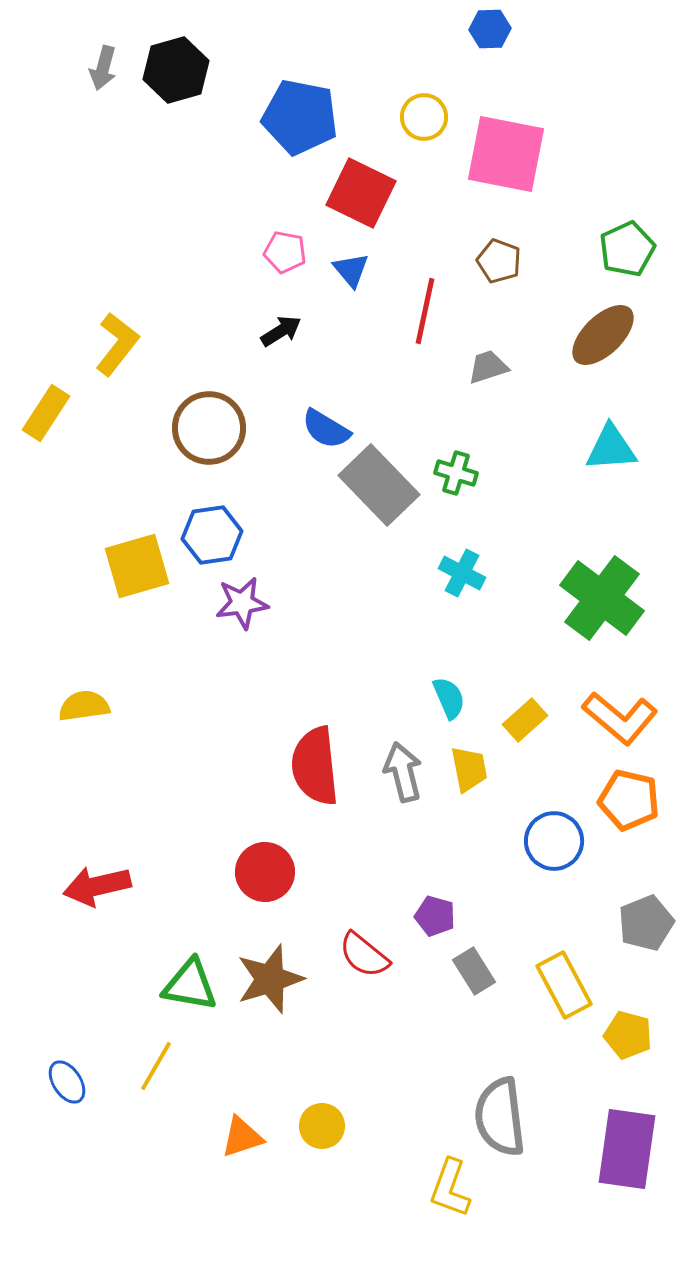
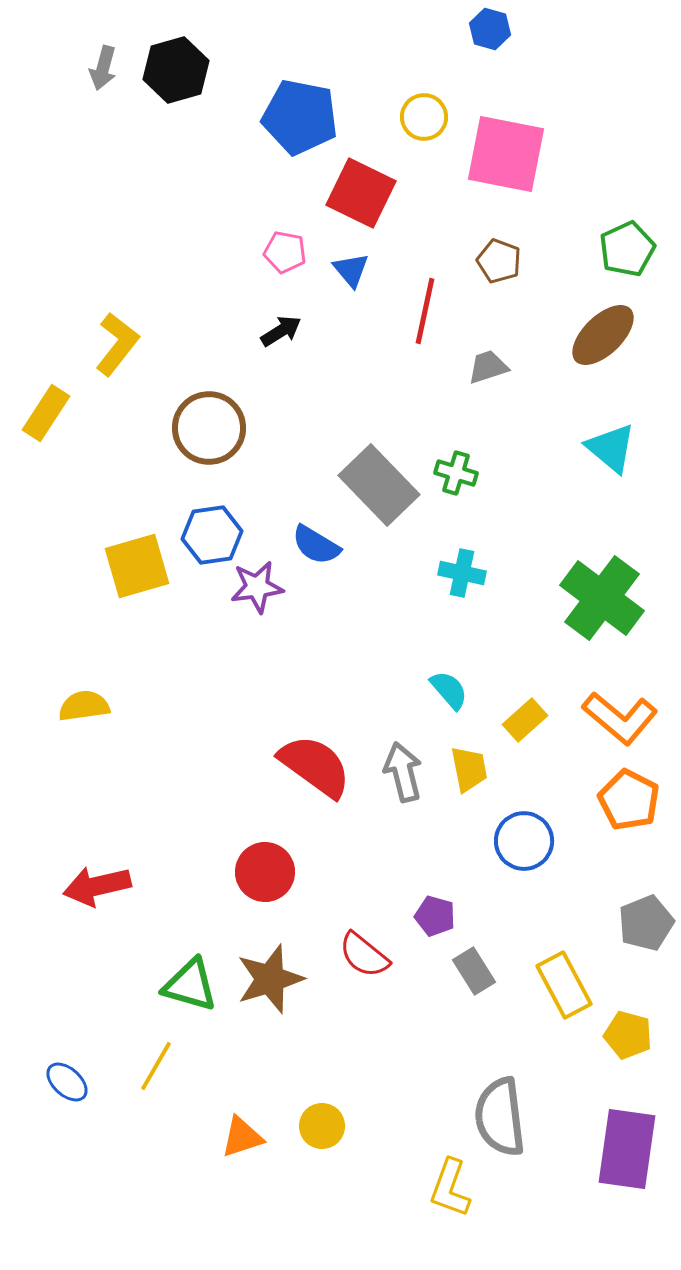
blue hexagon at (490, 29): rotated 18 degrees clockwise
blue semicircle at (326, 429): moved 10 px left, 116 px down
cyan triangle at (611, 448): rotated 44 degrees clockwise
cyan cross at (462, 573): rotated 15 degrees counterclockwise
purple star at (242, 603): moved 15 px right, 16 px up
cyan semicircle at (449, 698): moved 8 px up; rotated 18 degrees counterclockwise
red semicircle at (315, 766): rotated 132 degrees clockwise
orange pentagon at (629, 800): rotated 14 degrees clockwise
blue circle at (554, 841): moved 30 px left
green triangle at (190, 985): rotated 6 degrees clockwise
blue ellipse at (67, 1082): rotated 15 degrees counterclockwise
